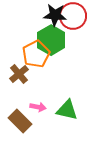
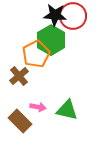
brown cross: moved 2 px down
